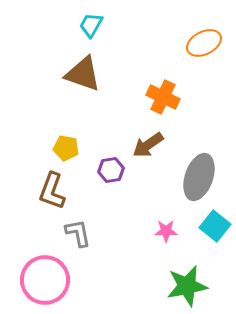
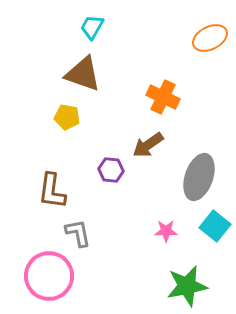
cyan trapezoid: moved 1 px right, 2 px down
orange ellipse: moved 6 px right, 5 px up
yellow pentagon: moved 1 px right, 31 px up
purple hexagon: rotated 15 degrees clockwise
brown L-shape: rotated 12 degrees counterclockwise
pink circle: moved 4 px right, 4 px up
